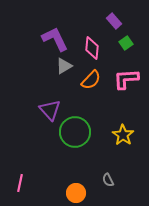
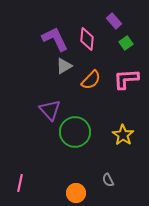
pink diamond: moved 5 px left, 9 px up
